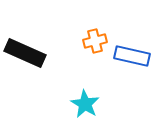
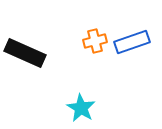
blue rectangle: moved 14 px up; rotated 32 degrees counterclockwise
cyan star: moved 4 px left, 4 px down
